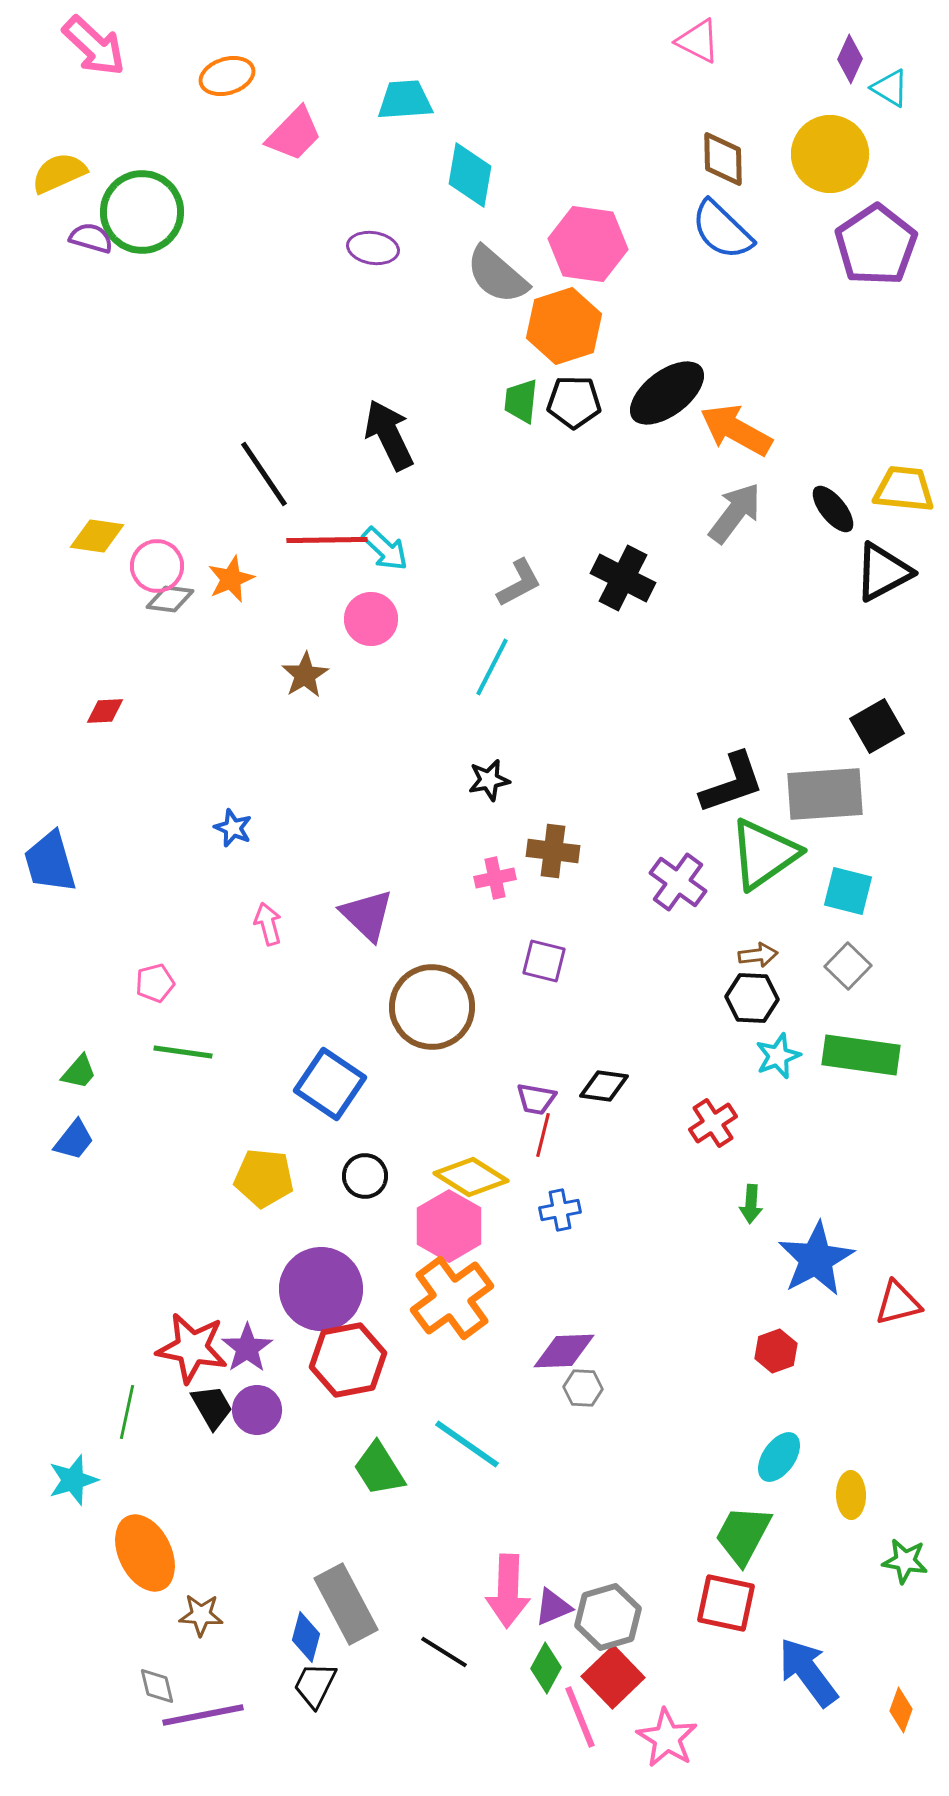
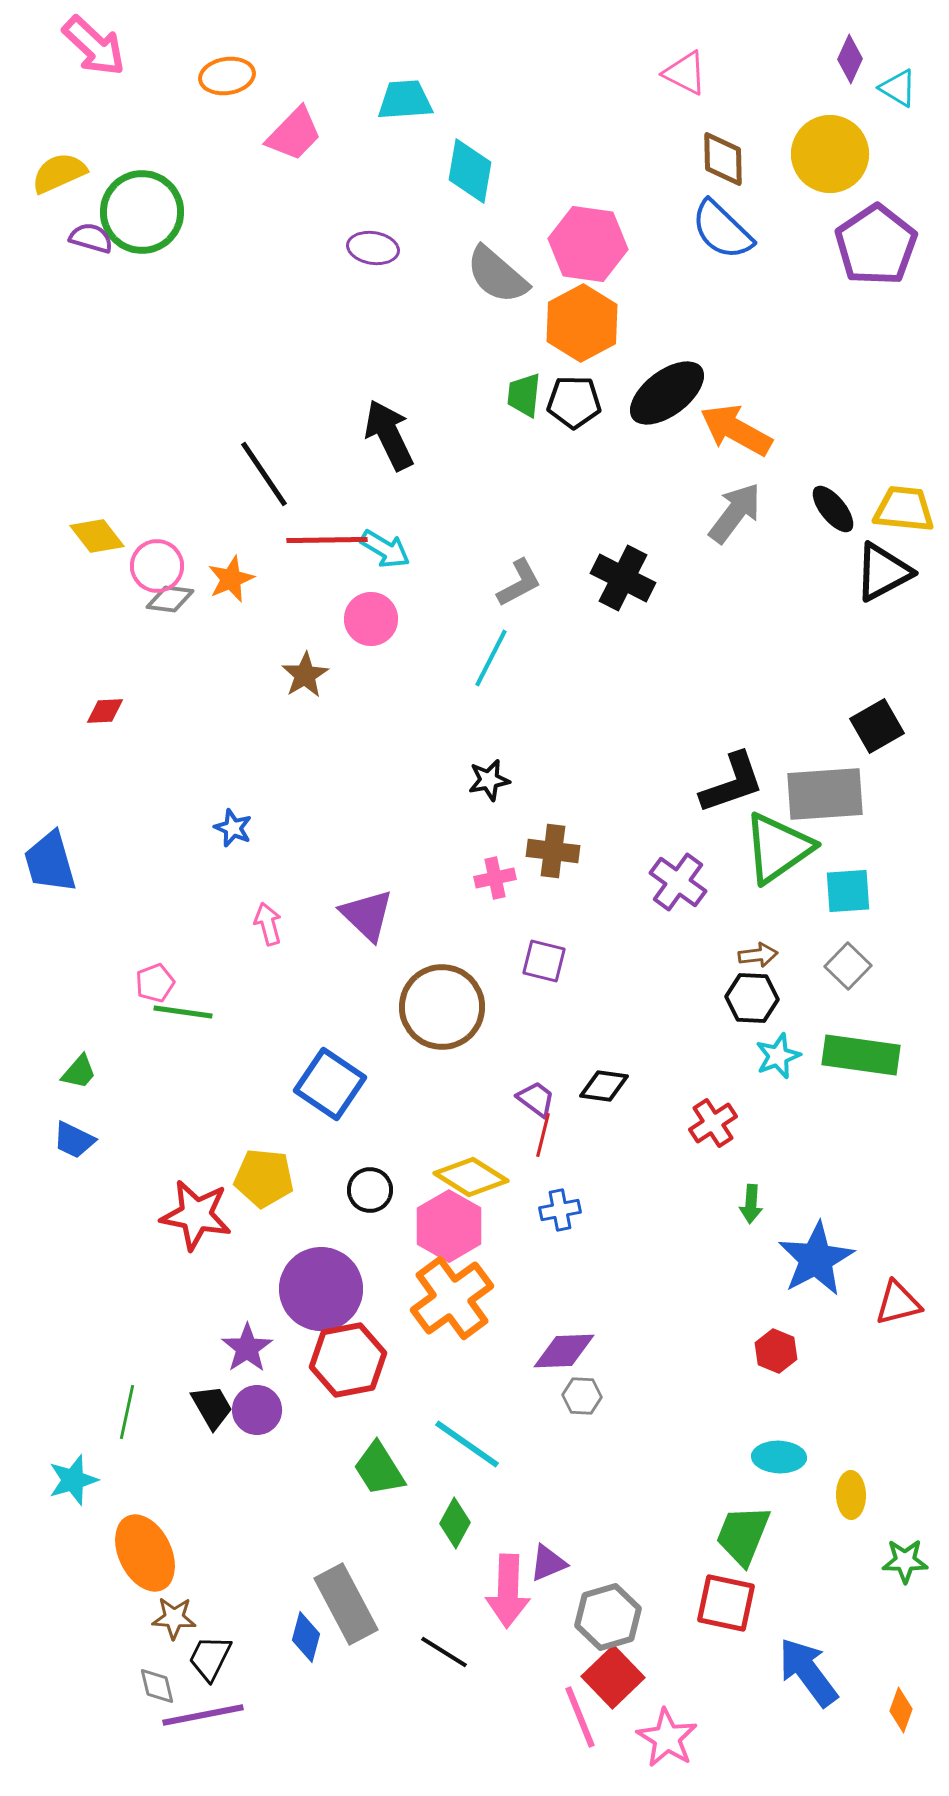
pink triangle at (698, 41): moved 13 px left, 32 px down
orange ellipse at (227, 76): rotated 8 degrees clockwise
cyan triangle at (890, 88): moved 8 px right
cyan diamond at (470, 175): moved 4 px up
orange hexagon at (564, 326): moved 18 px right, 3 px up; rotated 10 degrees counterclockwise
green trapezoid at (521, 401): moved 3 px right, 6 px up
yellow trapezoid at (904, 489): moved 20 px down
yellow diamond at (97, 536): rotated 44 degrees clockwise
cyan arrow at (385, 549): rotated 12 degrees counterclockwise
cyan line at (492, 667): moved 1 px left, 9 px up
green triangle at (764, 854): moved 14 px right, 6 px up
cyan square at (848, 891): rotated 18 degrees counterclockwise
pink pentagon at (155, 983): rotated 6 degrees counterclockwise
brown circle at (432, 1007): moved 10 px right
green line at (183, 1052): moved 40 px up
purple trapezoid at (536, 1099): rotated 153 degrees counterclockwise
blue trapezoid at (74, 1140): rotated 78 degrees clockwise
black circle at (365, 1176): moved 5 px right, 14 px down
red star at (192, 1348): moved 4 px right, 133 px up
red hexagon at (776, 1351): rotated 18 degrees counterclockwise
gray hexagon at (583, 1388): moved 1 px left, 8 px down
cyan ellipse at (779, 1457): rotated 57 degrees clockwise
green trapezoid at (743, 1535): rotated 6 degrees counterclockwise
green star at (905, 1561): rotated 9 degrees counterclockwise
purple triangle at (553, 1607): moved 5 px left, 44 px up
brown star at (201, 1615): moved 27 px left, 3 px down
green diamond at (546, 1668): moved 91 px left, 145 px up
black trapezoid at (315, 1685): moved 105 px left, 27 px up
